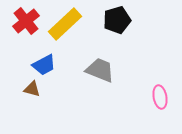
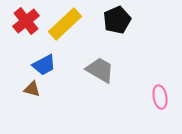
black pentagon: rotated 8 degrees counterclockwise
gray trapezoid: rotated 8 degrees clockwise
